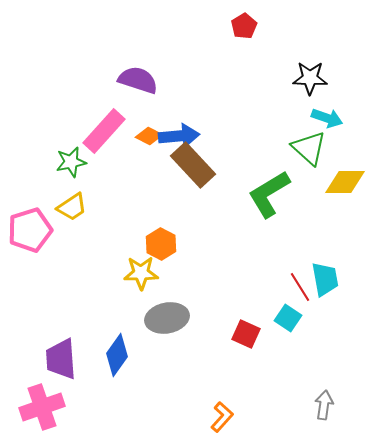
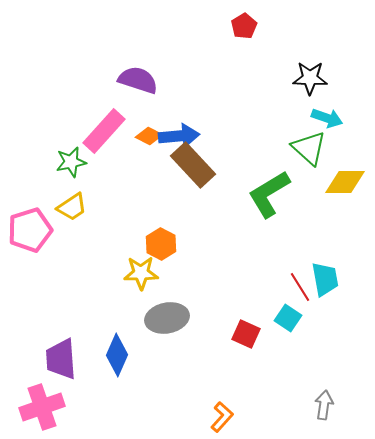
blue diamond: rotated 12 degrees counterclockwise
